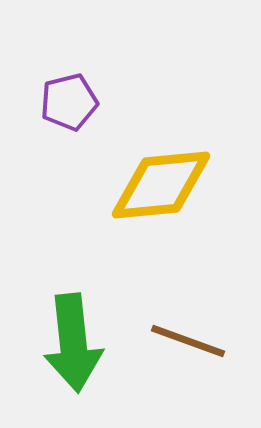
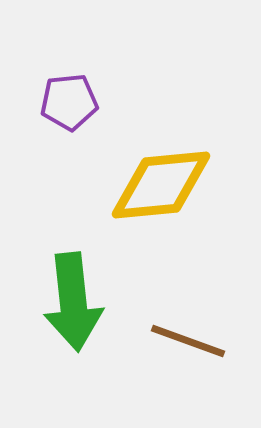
purple pentagon: rotated 8 degrees clockwise
green arrow: moved 41 px up
